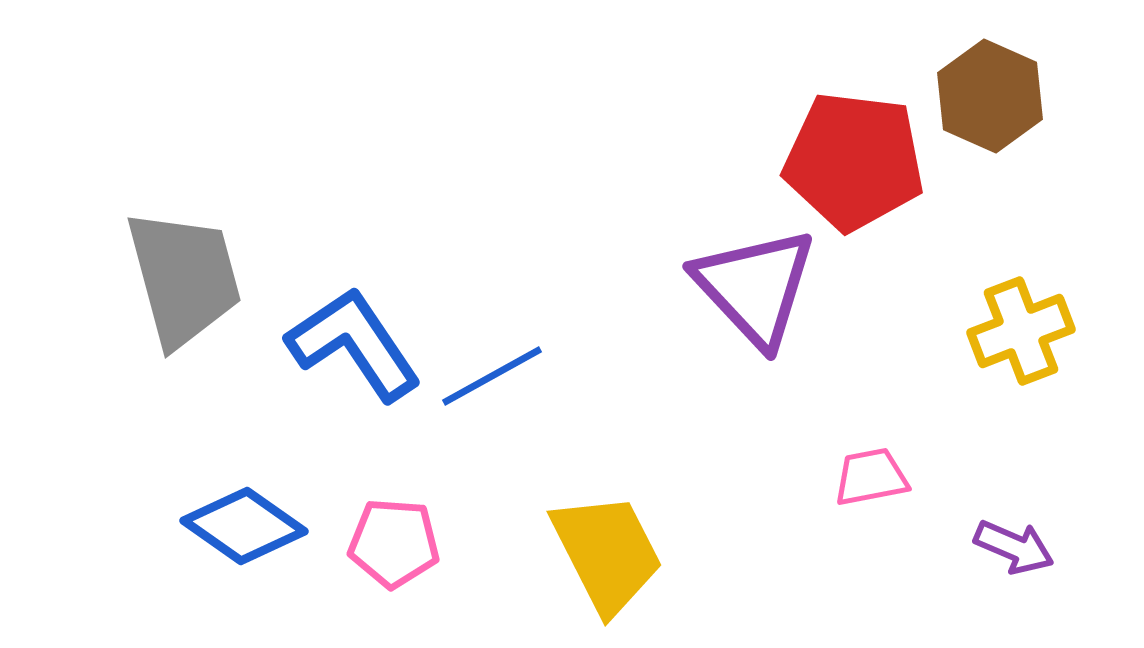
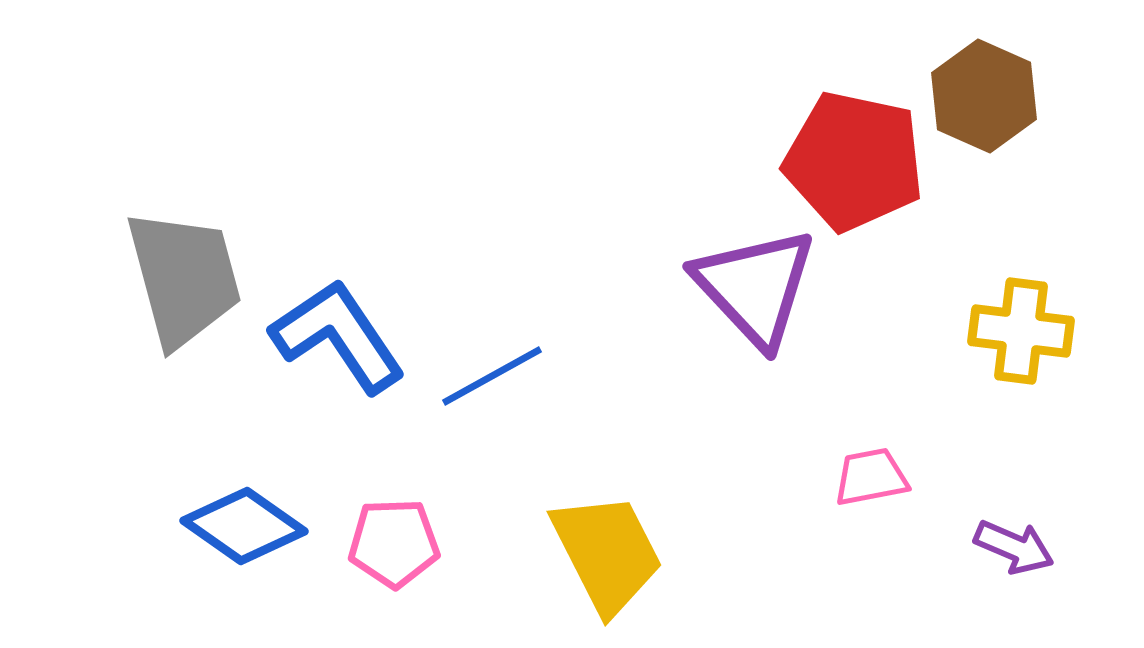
brown hexagon: moved 6 px left
red pentagon: rotated 5 degrees clockwise
yellow cross: rotated 28 degrees clockwise
blue L-shape: moved 16 px left, 8 px up
pink pentagon: rotated 6 degrees counterclockwise
